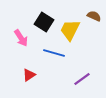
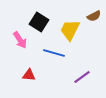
brown semicircle: rotated 128 degrees clockwise
black square: moved 5 px left
pink arrow: moved 1 px left, 2 px down
red triangle: rotated 40 degrees clockwise
purple line: moved 2 px up
